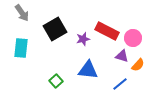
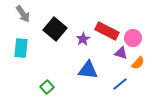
gray arrow: moved 1 px right, 1 px down
black square: rotated 20 degrees counterclockwise
purple star: rotated 16 degrees counterclockwise
purple triangle: moved 1 px left, 3 px up
orange semicircle: moved 2 px up
green square: moved 9 px left, 6 px down
